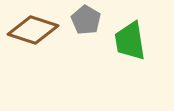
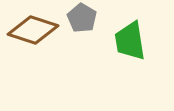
gray pentagon: moved 4 px left, 2 px up
